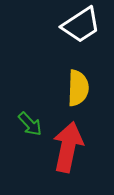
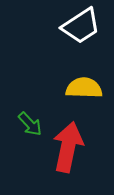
white trapezoid: moved 1 px down
yellow semicircle: moved 6 px right; rotated 90 degrees counterclockwise
